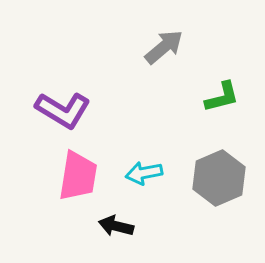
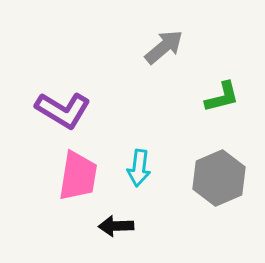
cyan arrow: moved 5 px left, 5 px up; rotated 72 degrees counterclockwise
black arrow: rotated 16 degrees counterclockwise
